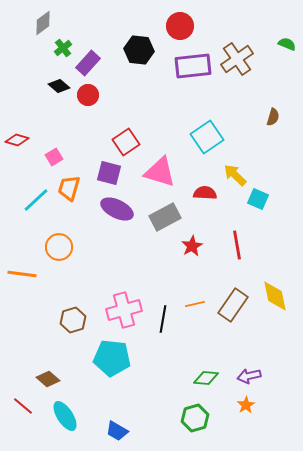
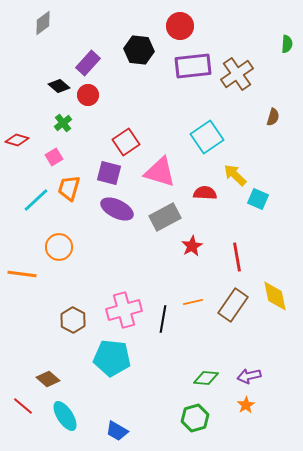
green semicircle at (287, 44): rotated 72 degrees clockwise
green cross at (63, 48): moved 75 px down
brown cross at (237, 59): moved 15 px down
red line at (237, 245): moved 12 px down
orange line at (195, 304): moved 2 px left, 2 px up
brown hexagon at (73, 320): rotated 15 degrees counterclockwise
